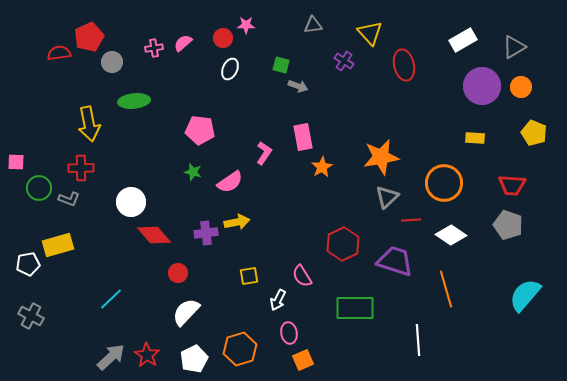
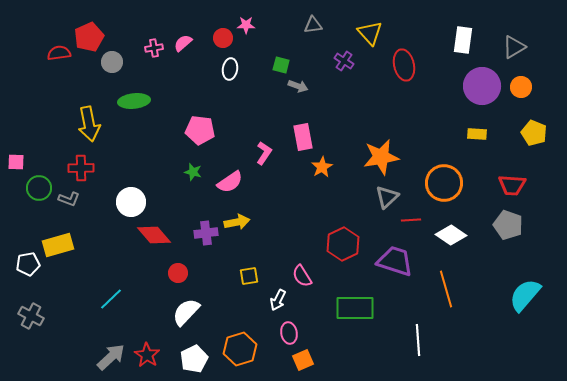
white rectangle at (463, 40): rotated 52 degrees counterclockwise
white ellipse at (230, 69): rotated 15 degrees counterclockwise
yellow rectangle at (475, 138): moved 2 px right, 4 px up
